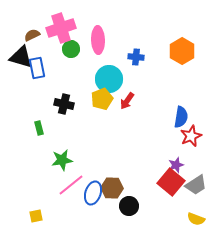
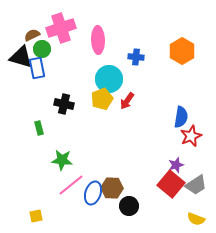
green circle: moved 29 px left
green star: rotated 15 degrees clockwise
red square: moved 2 px down
